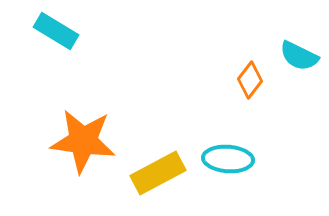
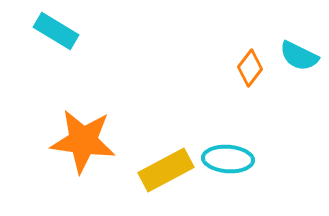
orange diamond: moved 12 px up
yellow rectangle: moved 8 px right, 3 px up
